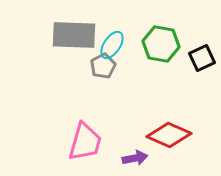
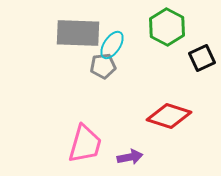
gray rectangle: moved 4 px right, 2 px up
green hexagon: moved 6 px right, 17 px up; rotated 18 degrees clockwise
gray pentagon: rotated 20 degrees clockwise
red diamond: moved 19 px up; rotated 6 degrees counterclockwise
pink trapezoid: moved 2 px down
purple arrow: moved 5 px left, 1 px up
